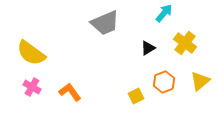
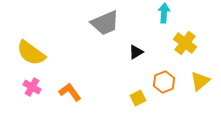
cyan arrow: rotated 36 degrees counterclockwise
black triangle: moved 12 px left, 4 px down
yellow square: moved 2 px right, 2 px down
